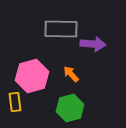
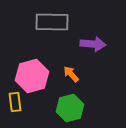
gray rectangle: moved 9 px left, 7 px up
